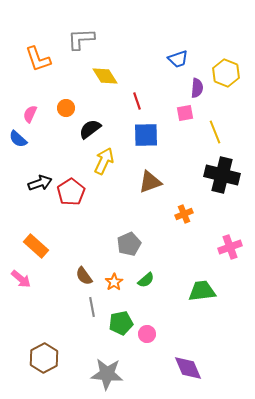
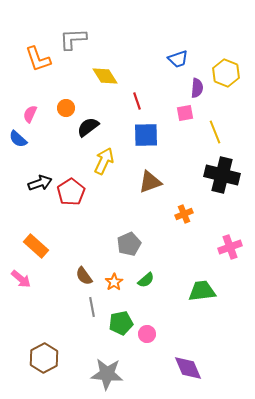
gray L-shape: moved 8 px left
black semicircle: moved 2 px left, 2 px up
